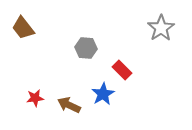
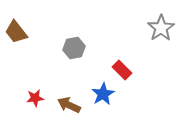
brown trapezoid: moved 7 px left, 4 px down
gray hexagon: moved 12 px left; rotated 15 degrees counterclockwise
